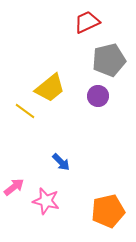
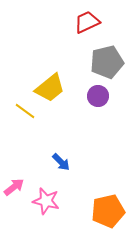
gray pentagon: moved 2 px left, 2 px down
